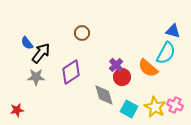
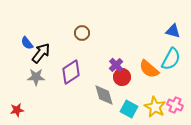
cyan semicircle: moved 5 px right, 6 px down
orange semicircle: moved 1 px right, 1 px down
